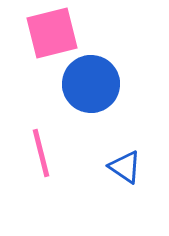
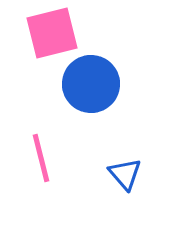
pink line: moved 5 px down
blue triangle: moved 7 px down; rotated 15 degrees clockwise
